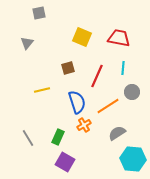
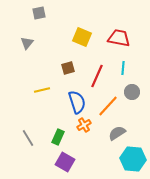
orange line: rotated 15 degrees counterclockwise
